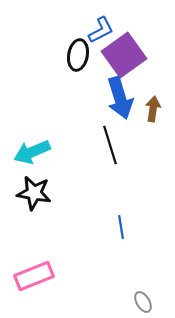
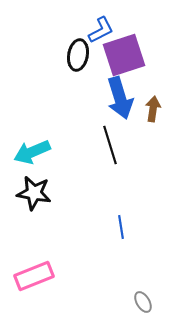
purple square: rotated 18 degrees clockwise
